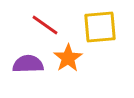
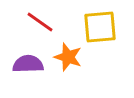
red line: moved 5 px left, 3 px up
orange star: moved 1 px up; rotated 20 degrees counterclockwise
